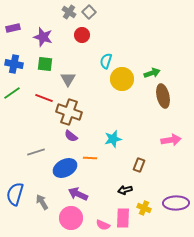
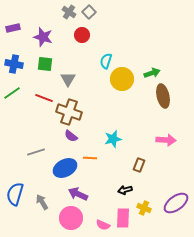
pink arrow: moved 5 px left; rotated 12 degrees clockwise
purple ellipse: rotated 35 degrees counterclockwise
